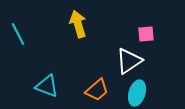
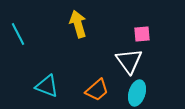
pink square: moved 4 px left
white triangle: rotated 32 degrees counterclockwise
